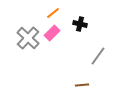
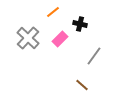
orange line: moved 1 px up
pink rectangle: moved 8 px right, 6 px down
gray line: moved 4 px left
brown line: rotated 48 degrees clockwise
